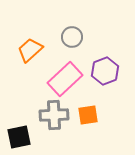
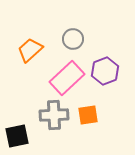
gray circle: moved 1 px right, 2 px down
pink rectangle: moved 2 px right, 1 px up
black square: moved 2 px left, 1 px up
